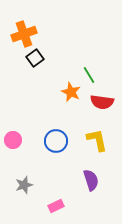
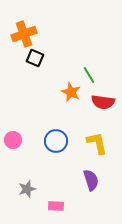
black square: rotated 30 degrees counterclockwise
red semicircle: moved 1 px right
yellow L-shape: moved 3 px down
gray star: moved 3 px right, 4 px down
pink rectangle: rotated 28 degrees clockwise
